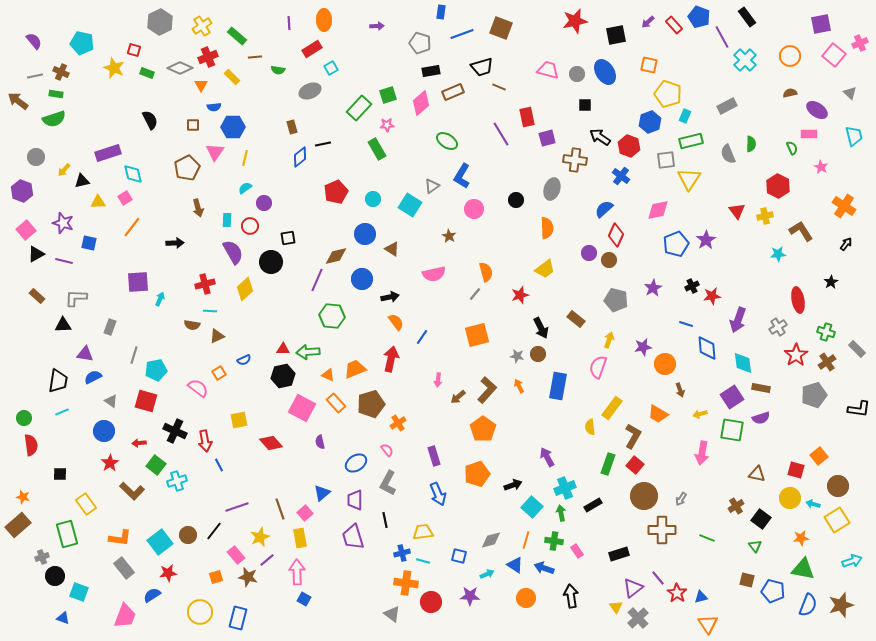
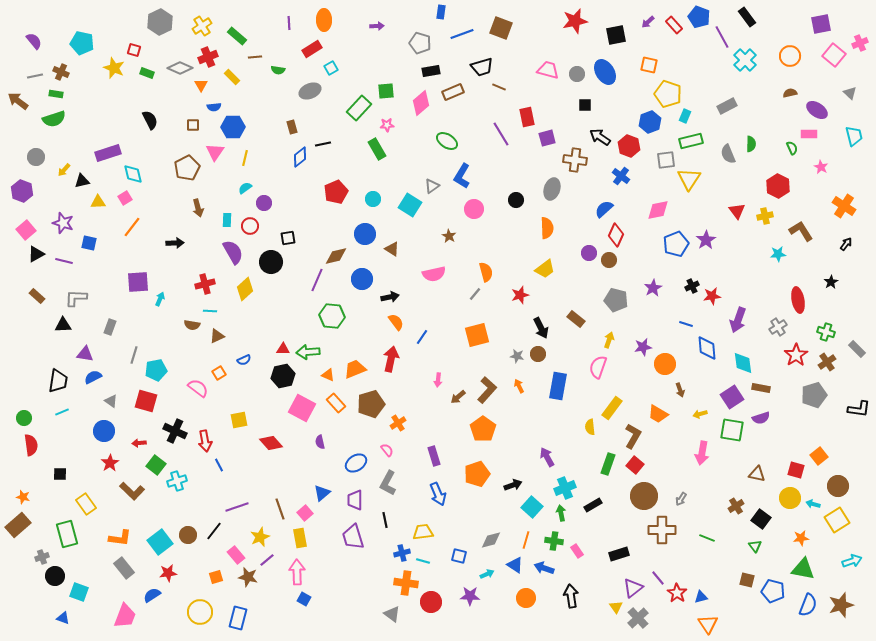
green square at (388, 95): moved 2 px left, 4 px up; rotated 12 degrees clockwise
